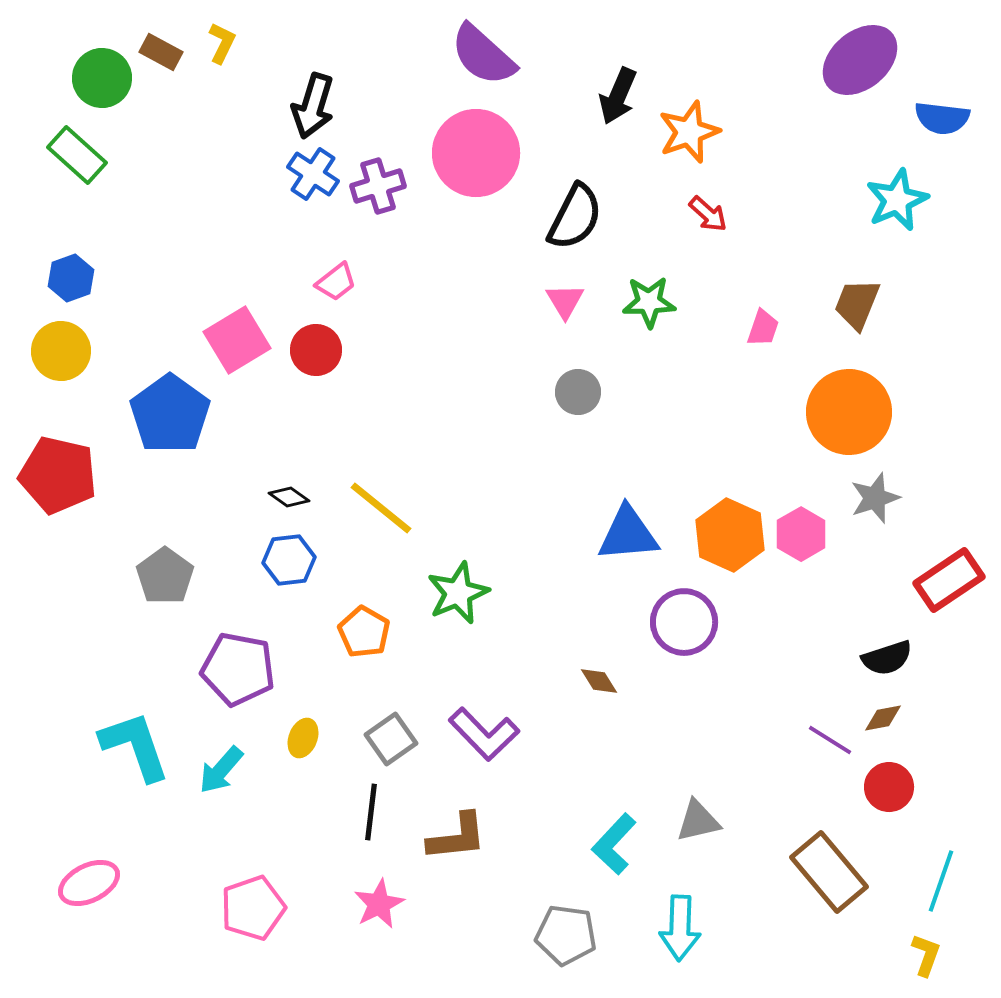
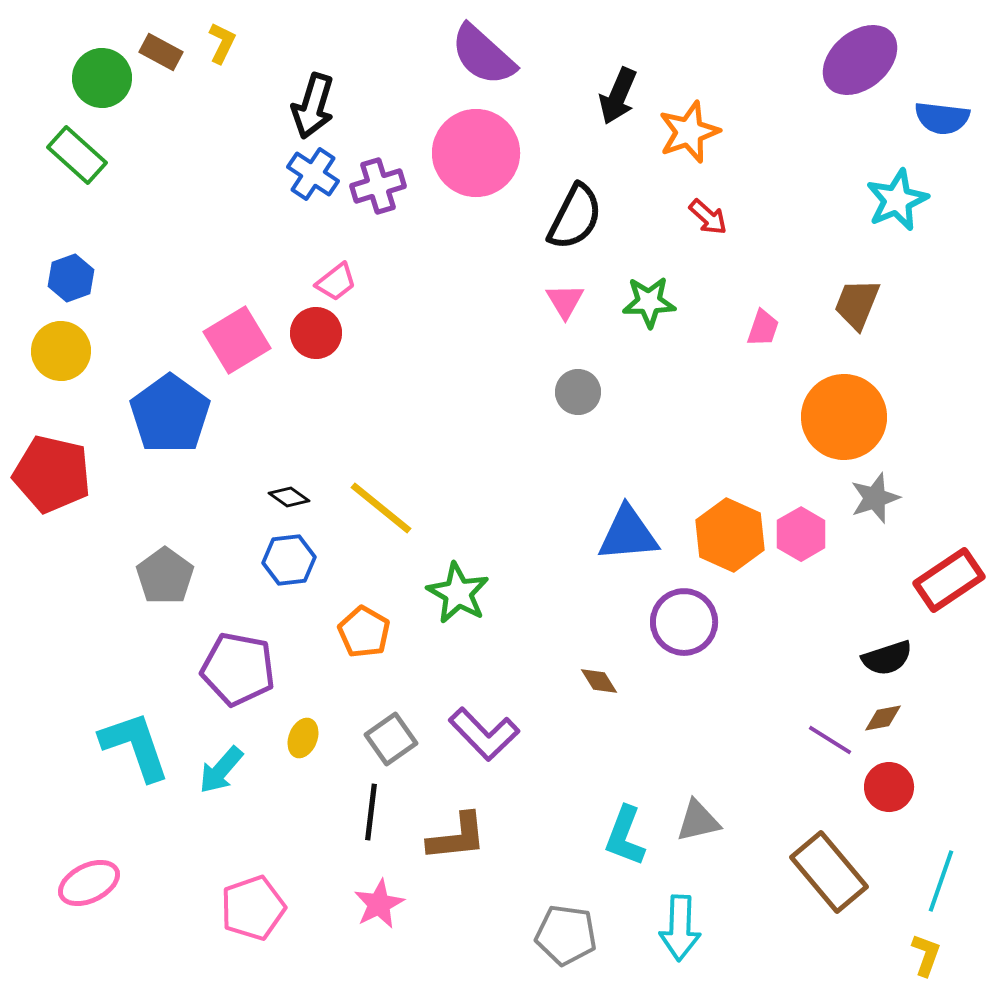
red arrow at (708, 214): moved 3 px down
red circle at (316, 350): moved 17 px up
orange circle at (849, 412): moved 5 px left, 5 px down
red pentagon at (58, 475): moved 6 px left, 1 px up
green star at (458, 593): rotated 20 degrees counterclockwise
cyan L-shape at (614, 844): moved 11 px right, 8 px up; rotated 22 degrees counterclockwise
